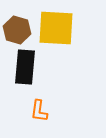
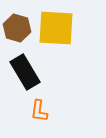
brown hexagon: moved 2 px up
black rectangle: moved 5 px down; rotated 36 degrees counterclockwise
